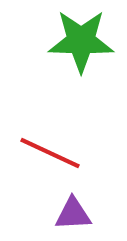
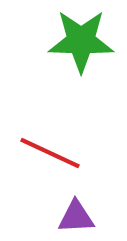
purple triangle: moved 3 px right, 3 px down
